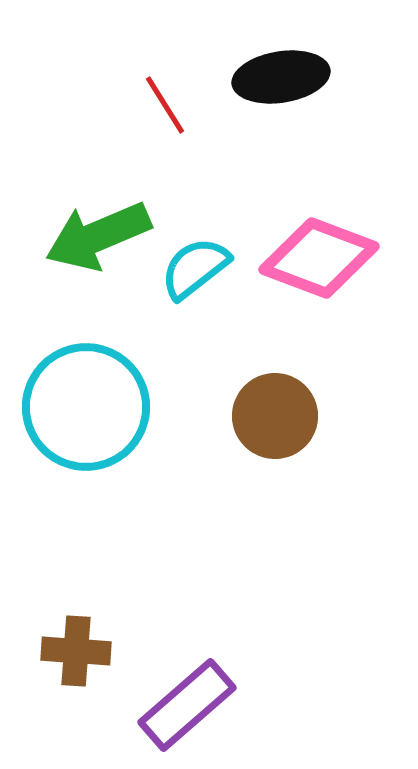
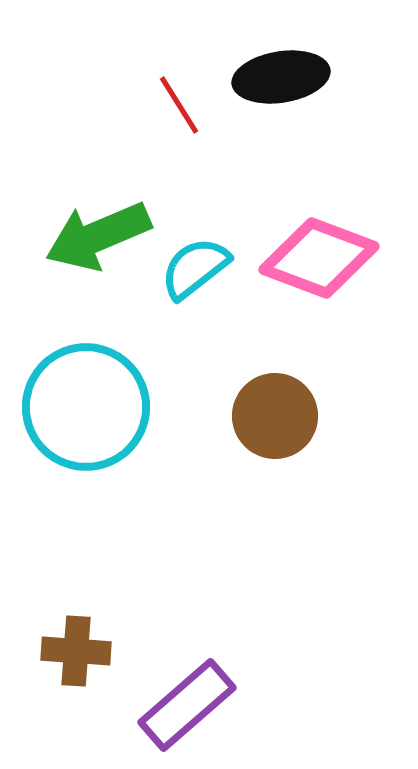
red line: moved 14 px right
